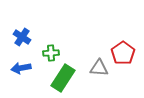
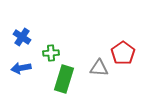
green rectangle: moved 1 px right, 1 px down; rotated 16 degrees counterclockwise
